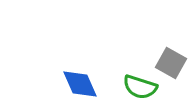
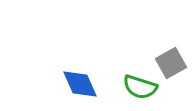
gray square: rotated 32 degrees clockwise
